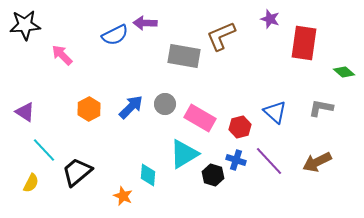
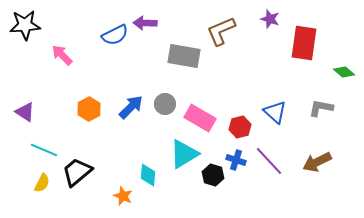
brown L-shape: moved 5 px up
cyan line: rotated 24 degrees counterclockwise
yellow semicircle: moved 11 px right
